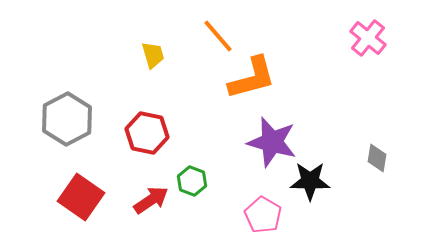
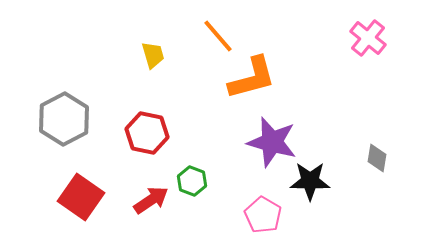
gray hexagon: moved 3 px left
